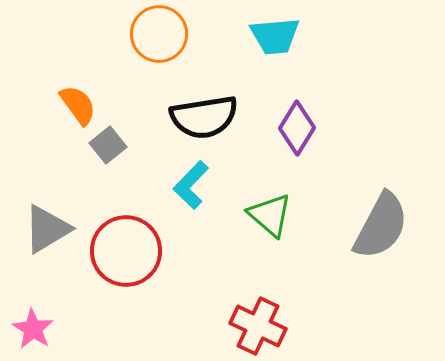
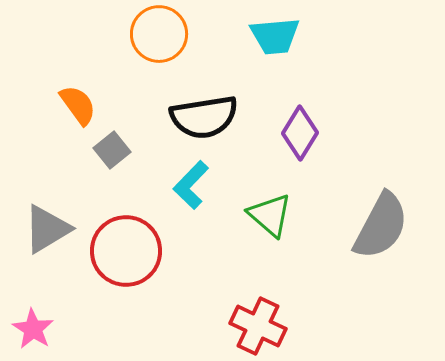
purple diamond: moved 3 px right, 5 px down
gray square: moved 4 px right, 5 px down
